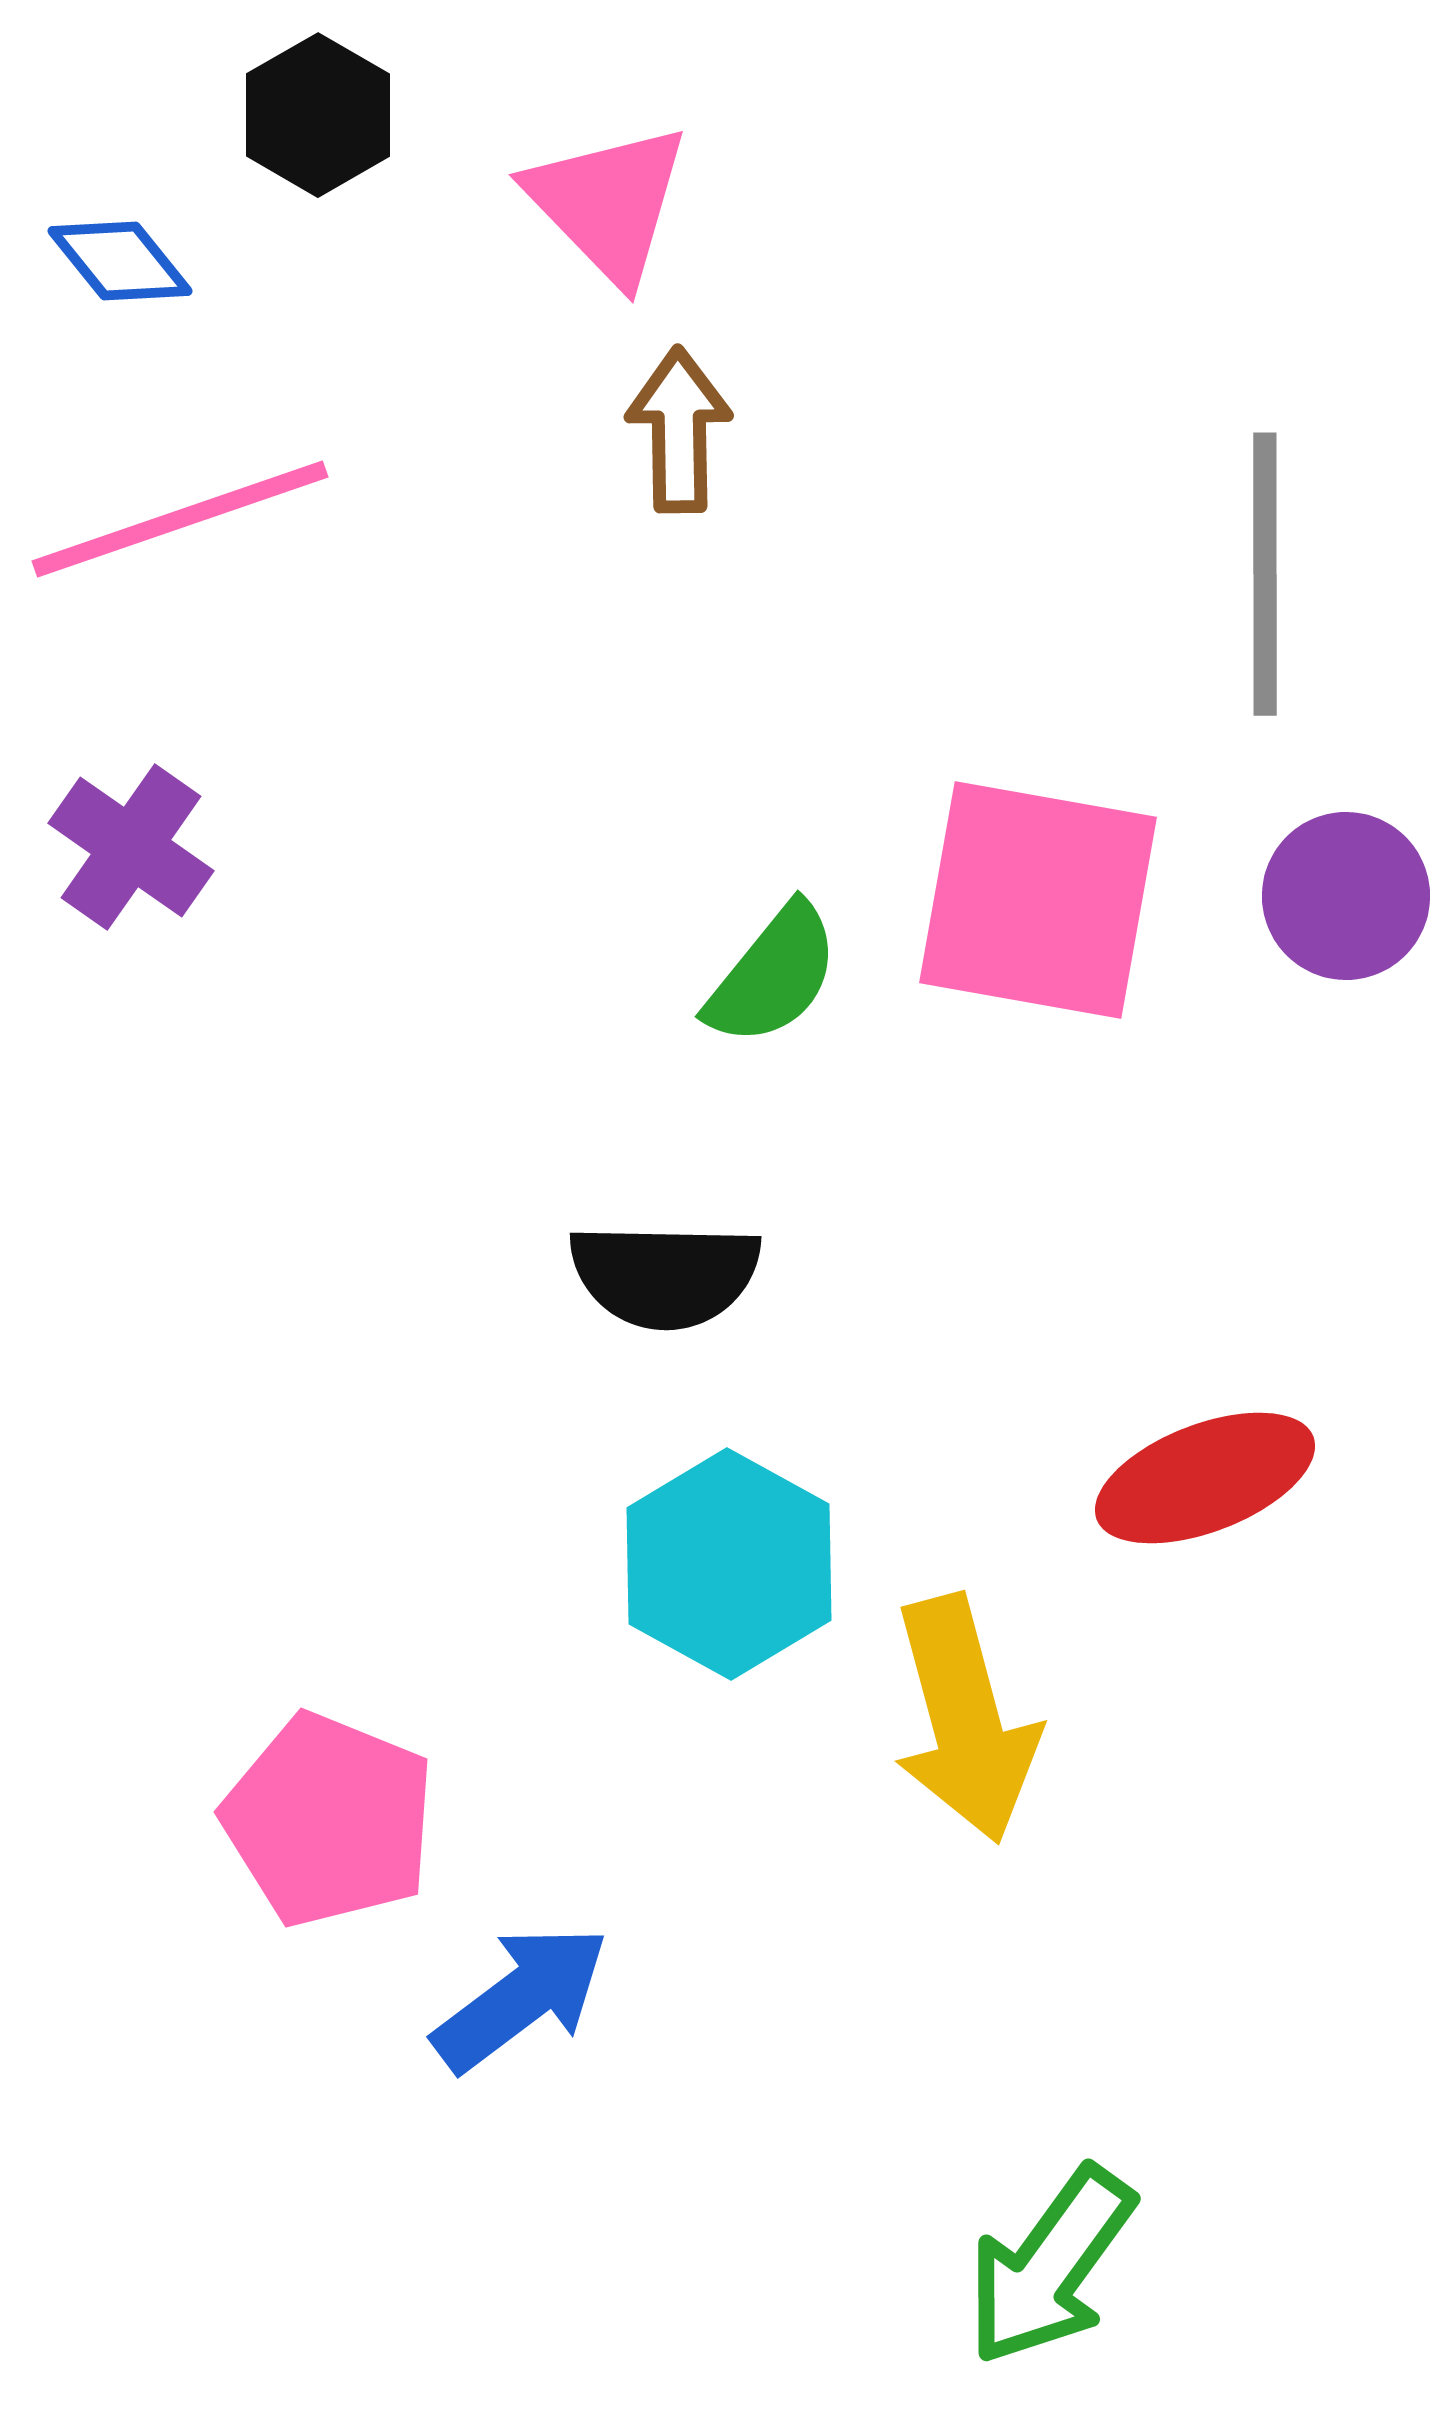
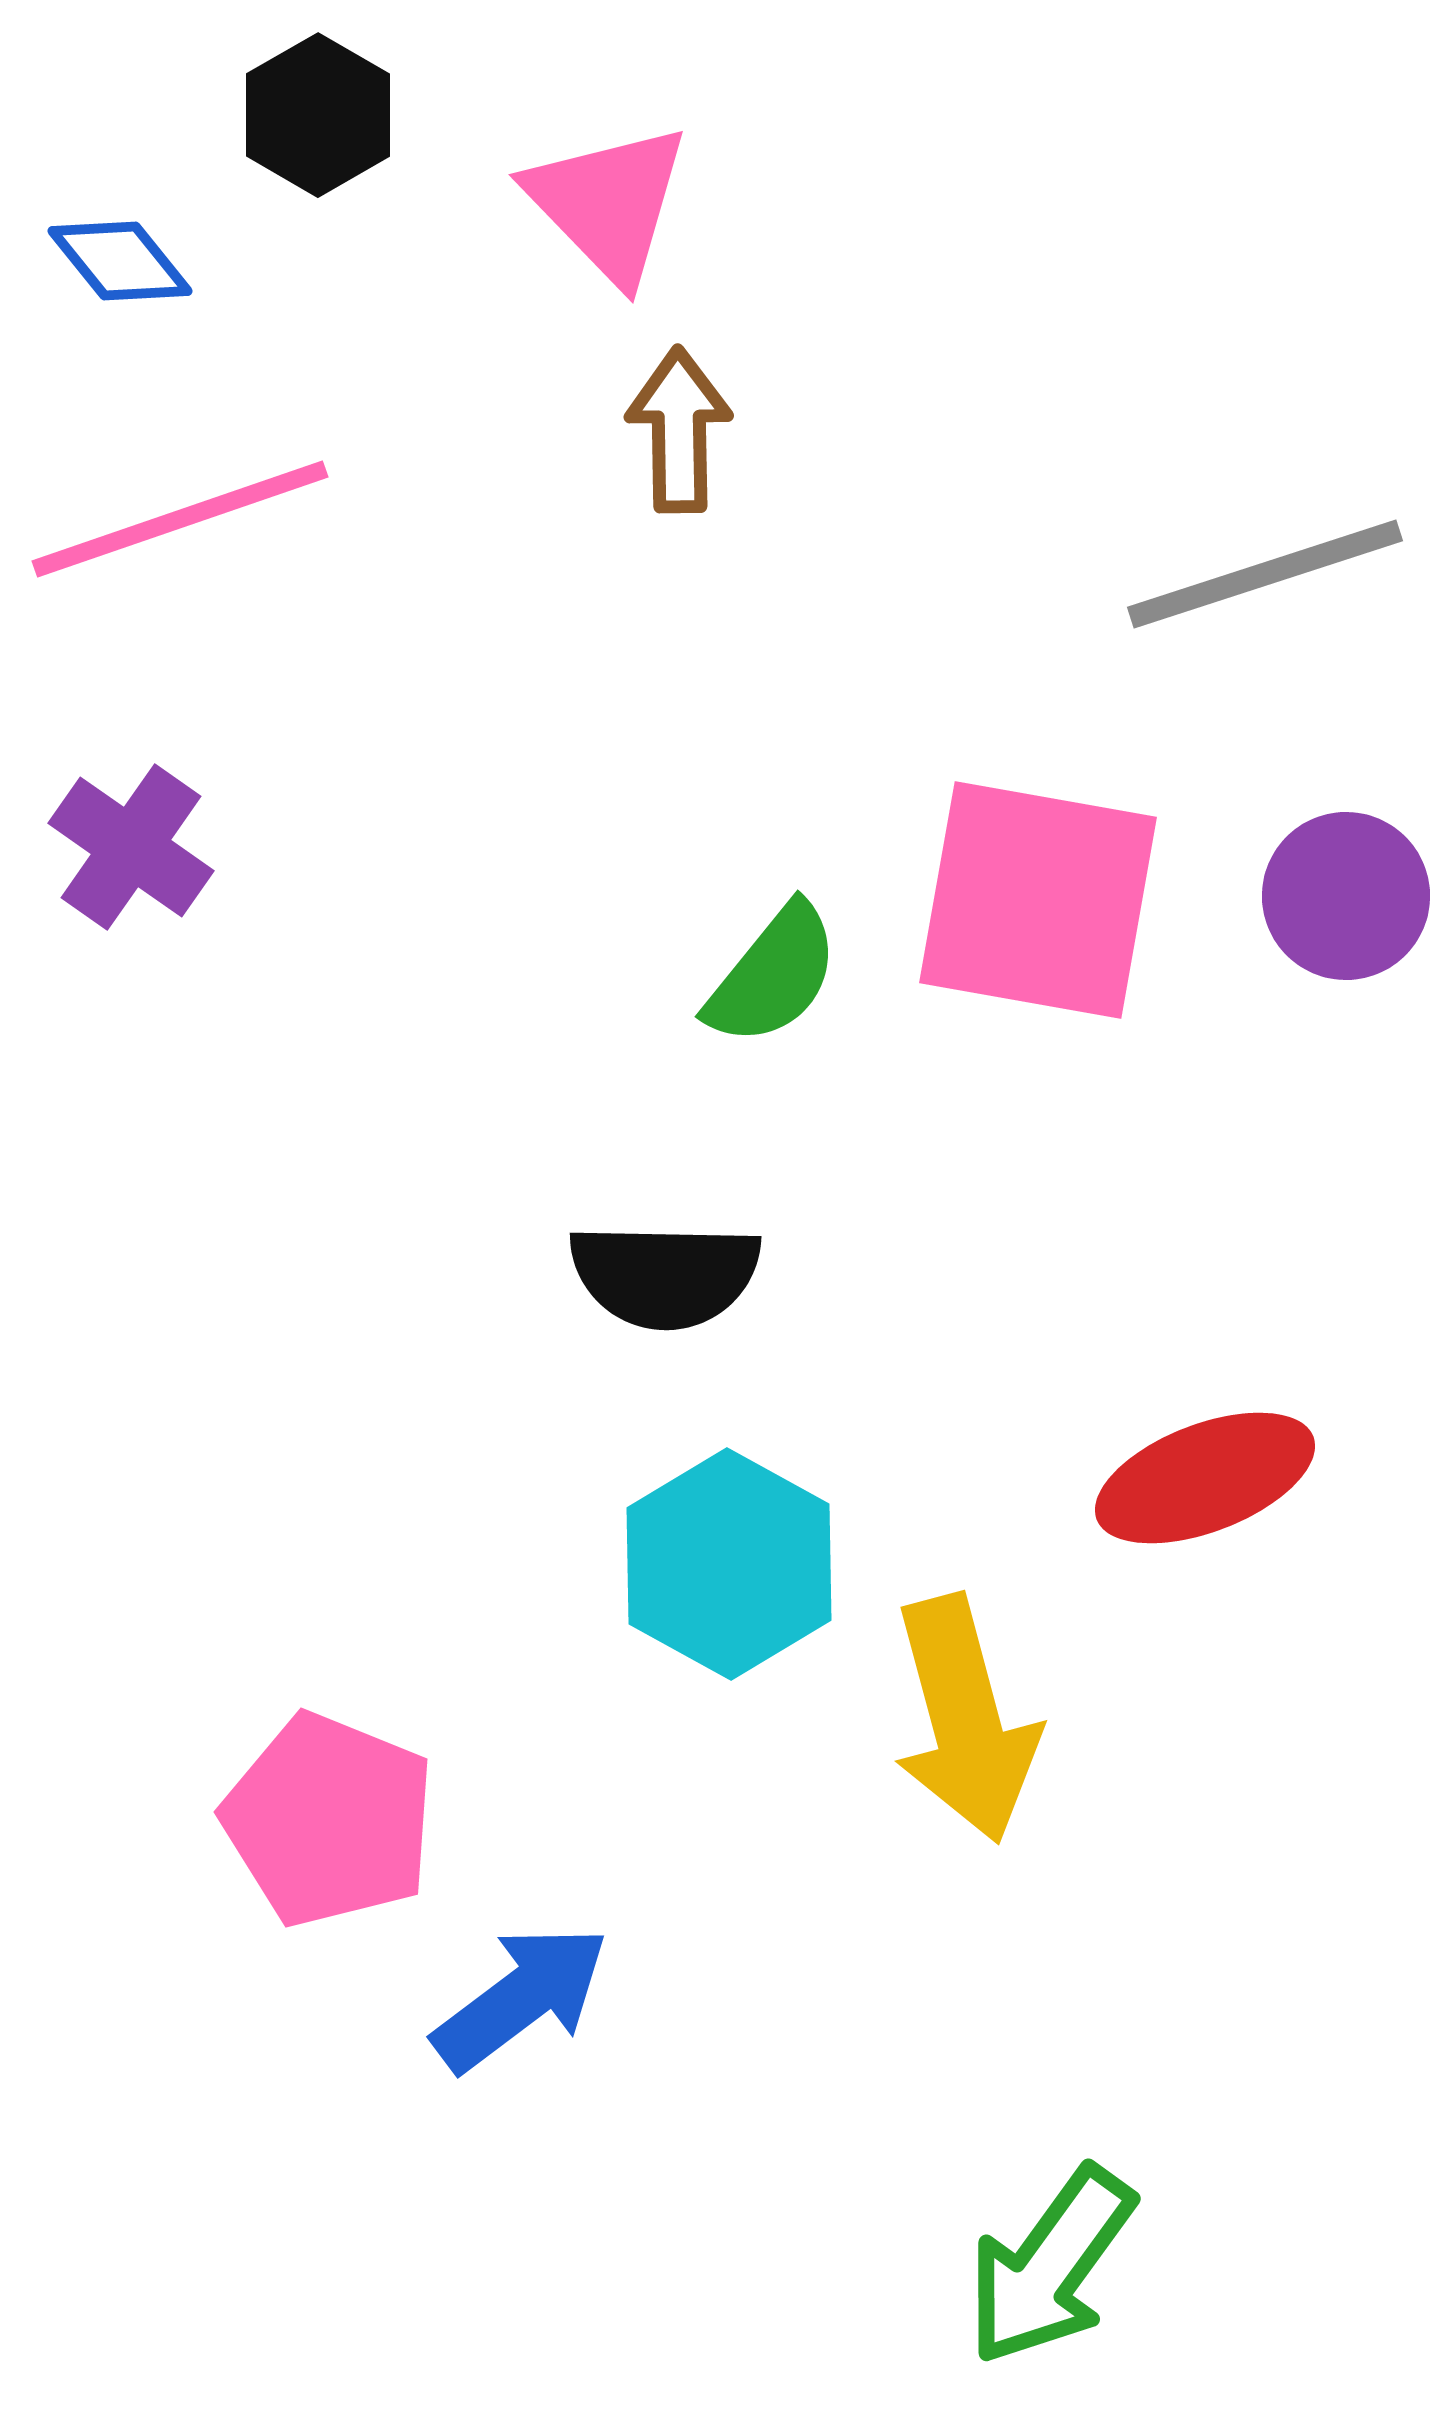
gray line: rotated 72 degrees clockwise
